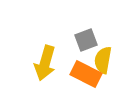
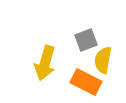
orange rectangle: moved 8 px down
